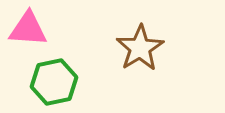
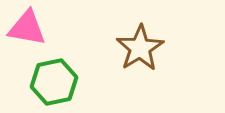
pink triangle: moved 1 px left, 1 px up; rotated 6 degrees clockwise
